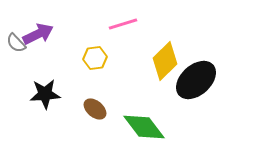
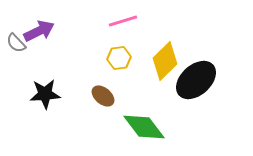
pink line: moved 3 px up
purple arrow: moved 1 px right, 3 px up
yellow hexagon: moved 24 px right
brown ellipse: moved 8 px right, 13 px up
